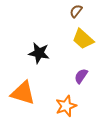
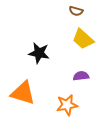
brown semicircle: rotated 112 degrees counterclockwise
purple semicircle: rotated 49 degrees clockwise
orange star: moved 1 px right, 1 px up; rotated 10 degrees clockwise
